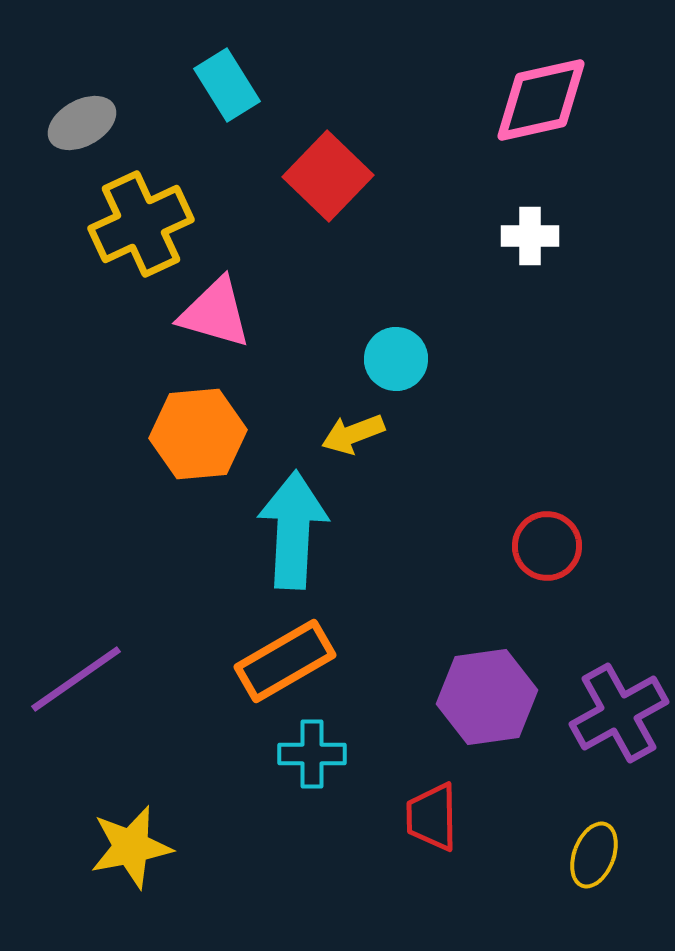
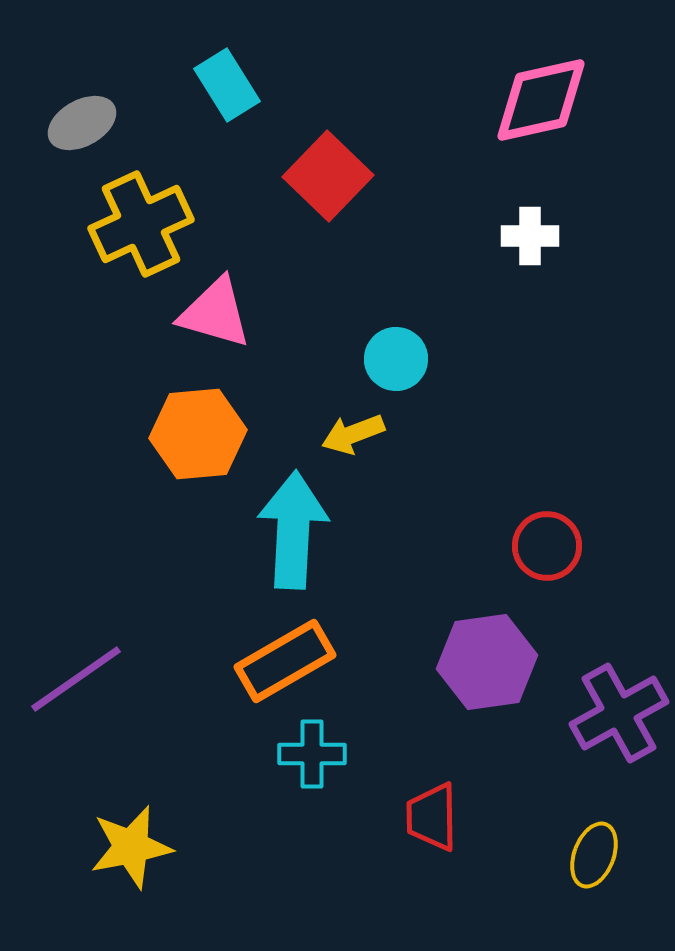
purple hexagon: moved 35 px up
